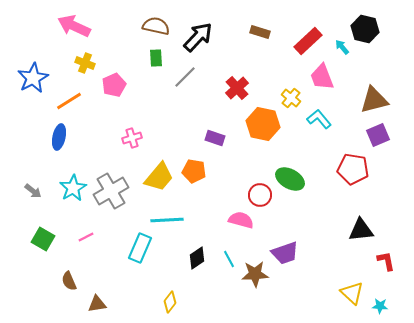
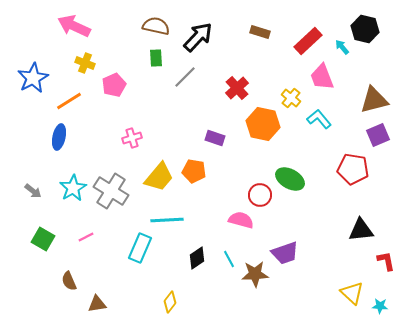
gray cross at (111, 191): rotated 28 degrees counterclockwise
